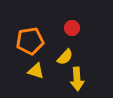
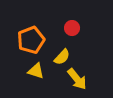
orange pentagon: moved 1 px right, 1 px up; rotated 12 degrees counterclockwise
yellow semicircle: moved 3 px left
yellow arrow: rotated 35 degrees counterclockwise
